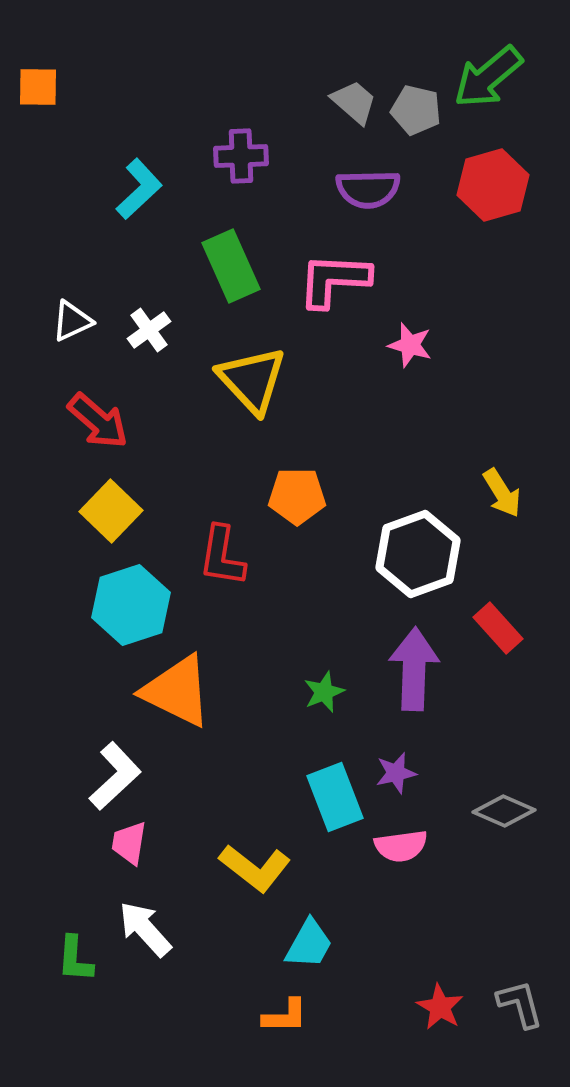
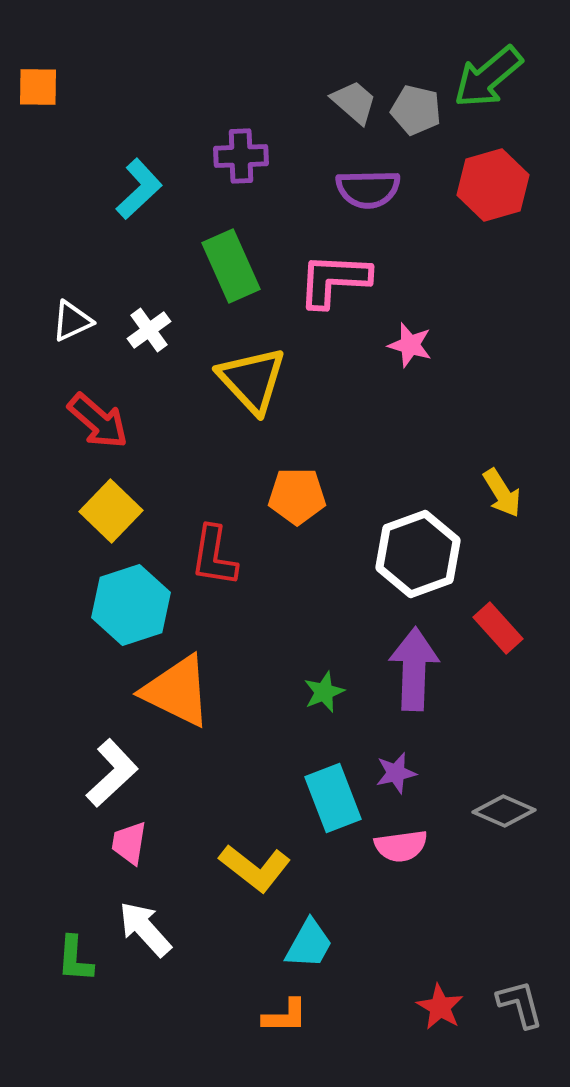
red L-shape: moved 8 px left
white L-shape: moved 3 px left, 3 px up
cyan rectangle: moved 2 px left, 1 px down
